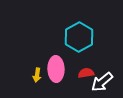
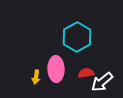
cyan hexagon: moved 2 px left
yellow arrow: moved 1 px left, 2 px down
